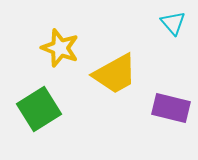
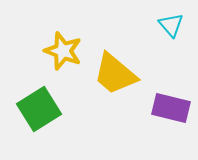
cyan triangle: moved 2 px left, 2 px down
yellow star: moved 3 px right, 3 px down
yellow trapezoid: rotated 69 degrees clockwise
